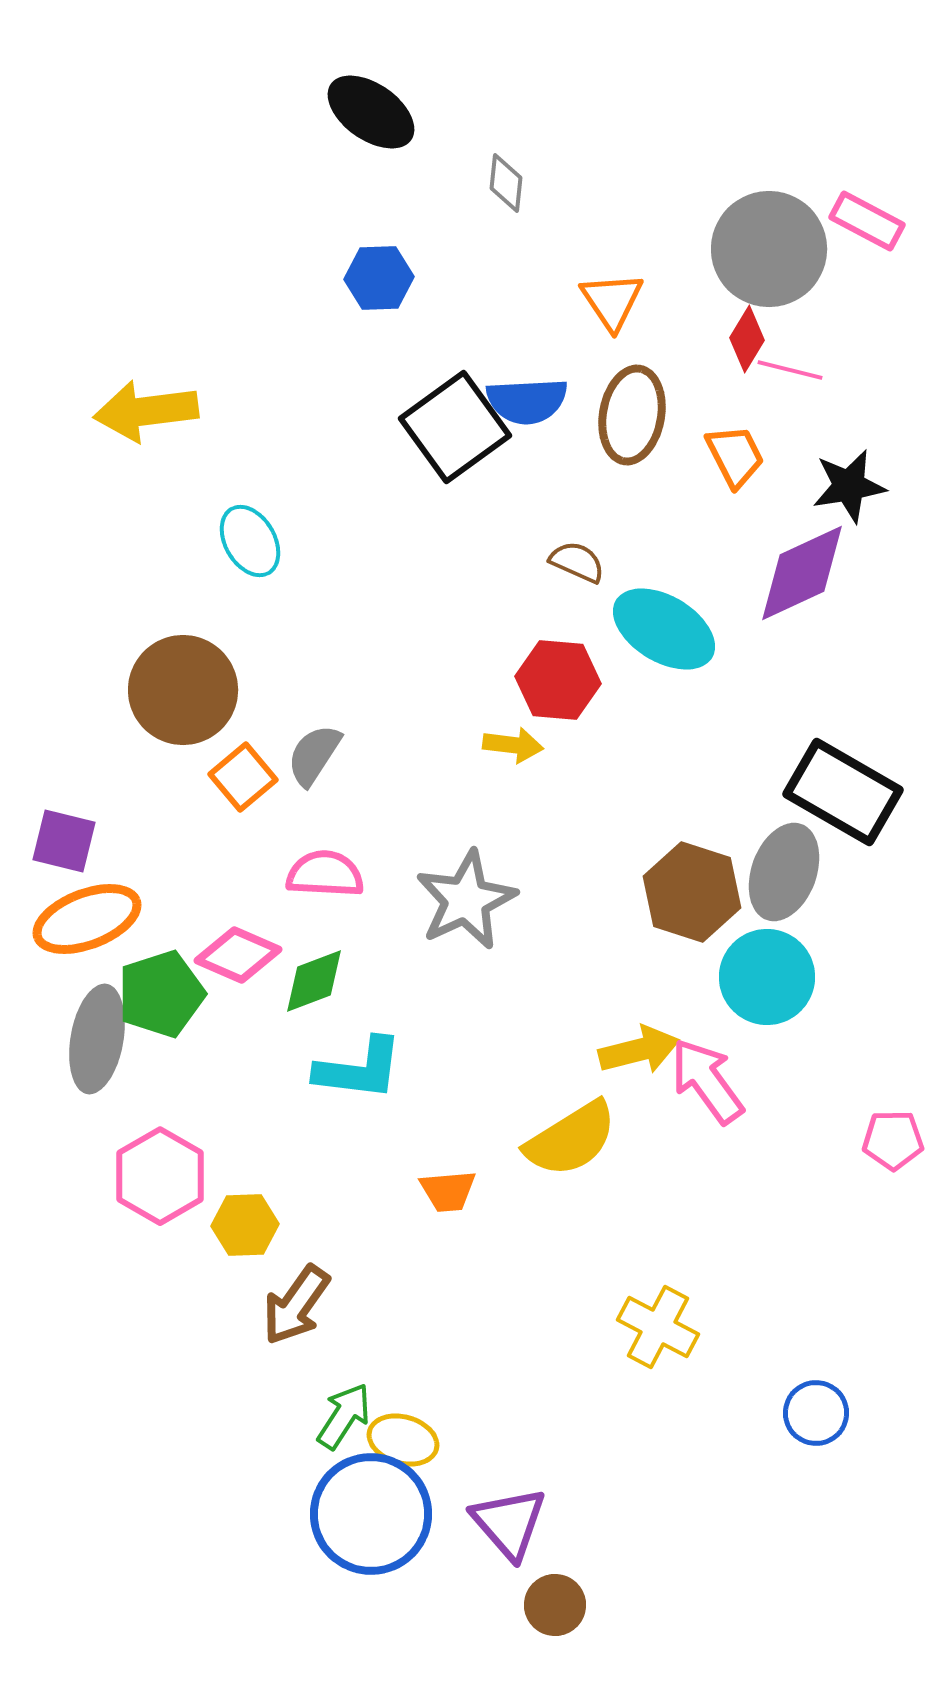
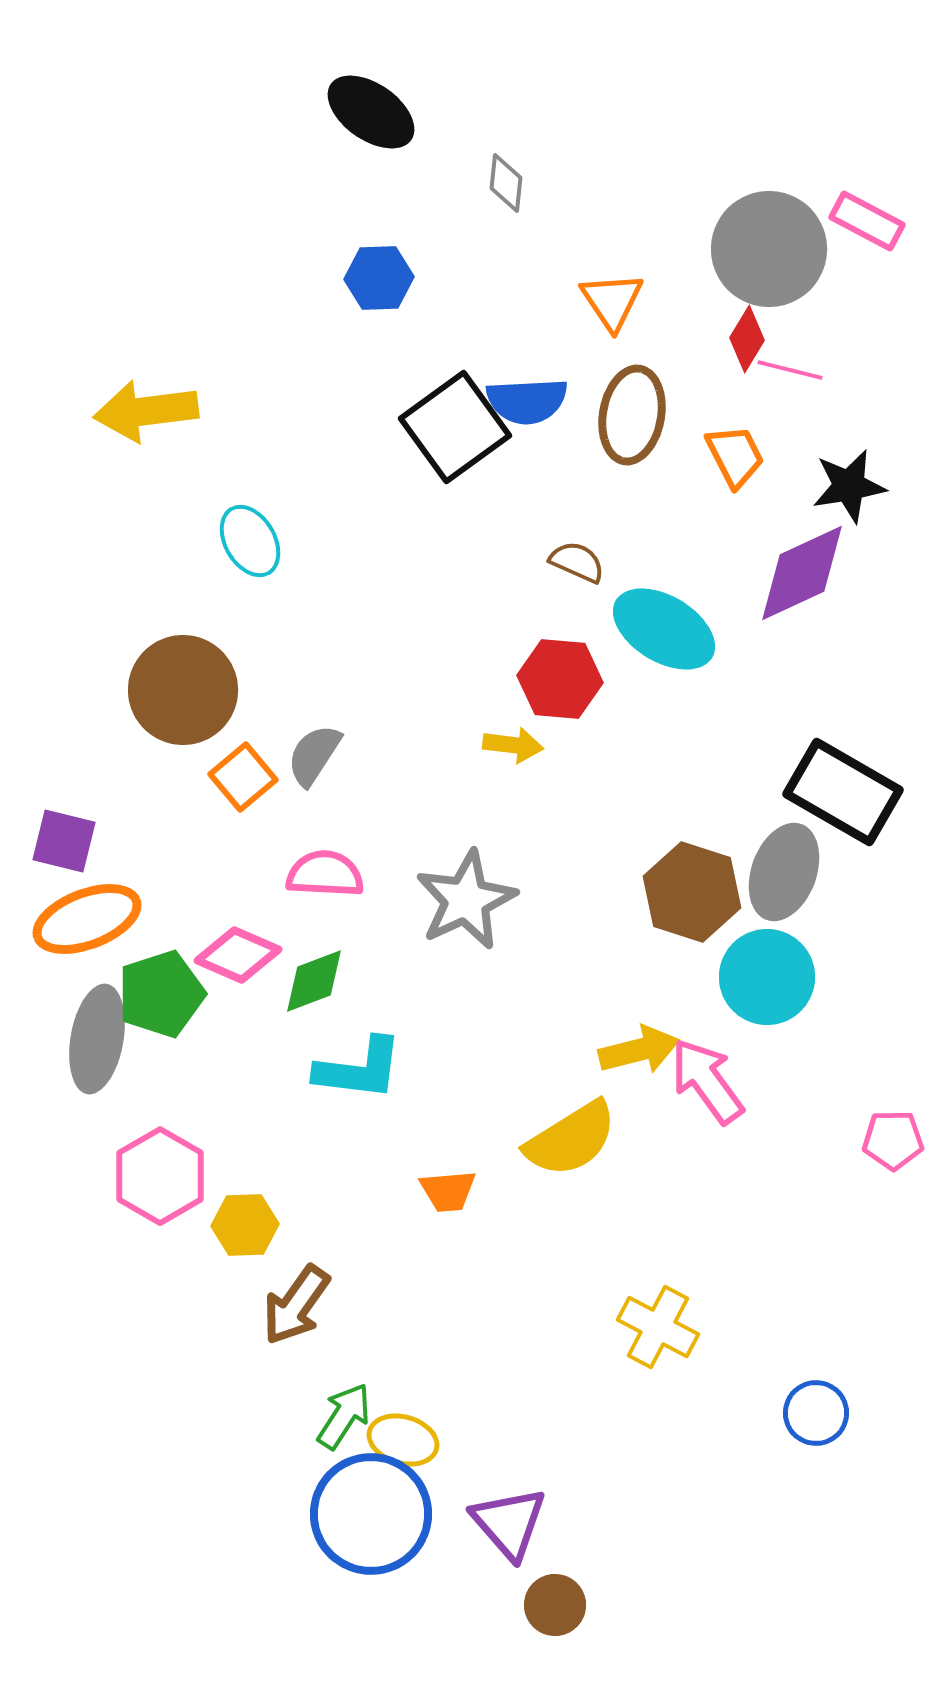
red hexagon at (558, 680): moved 2 px right, 1 px up
